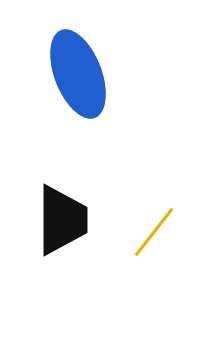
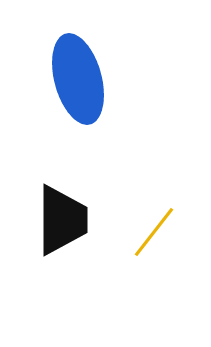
blue ellipse: moved 5 px down; rotated 6 degrees clockwise
